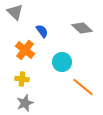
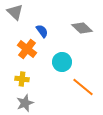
orange cross: moved 2 px right, 1 px up
